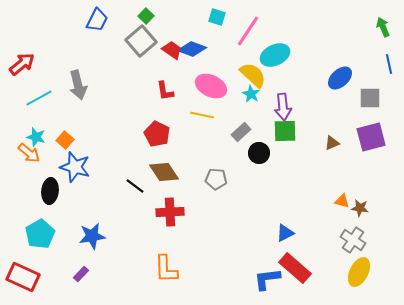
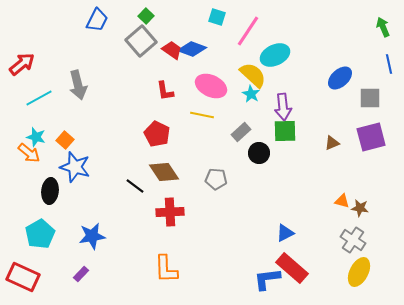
red rectangle at (295, 268): moved 3 px left
